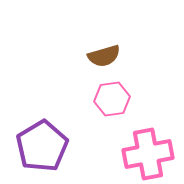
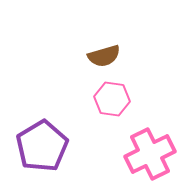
pink hexagon: rotated 16 degrees clockwise
pink cross: moved 2 px right; rotated 15 degrees counterclockwise
